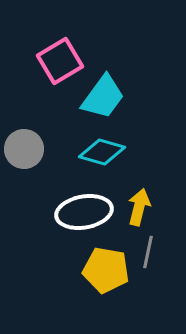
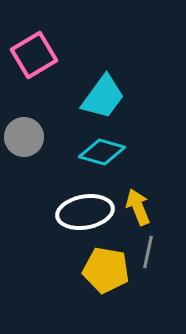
pink square: moved 26 px left, 6 px up
gray circle: moved 12 px up
yellow arrow: moved 1 px left; rotated 36 degrees counterclockwise
white ellipse: moved 1 px right
